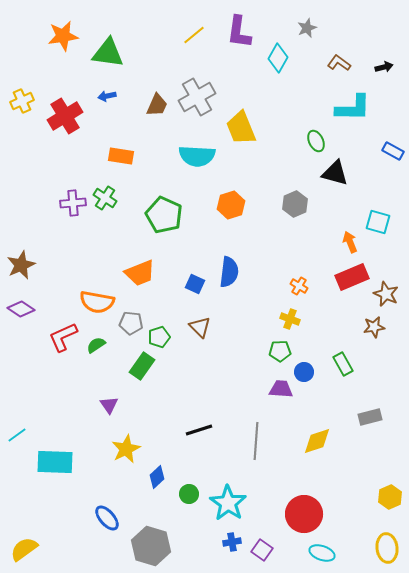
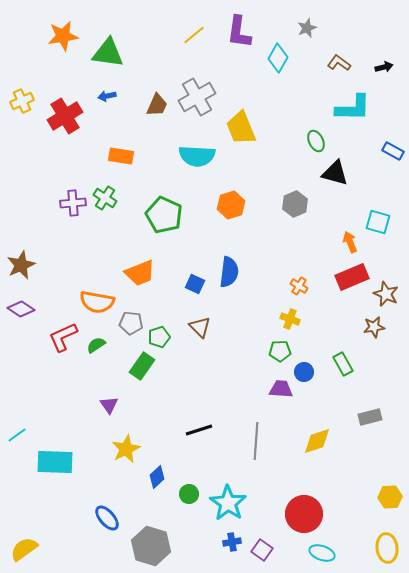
yellow hexagon at (390, 497): rotated 20 degrees clockwise
